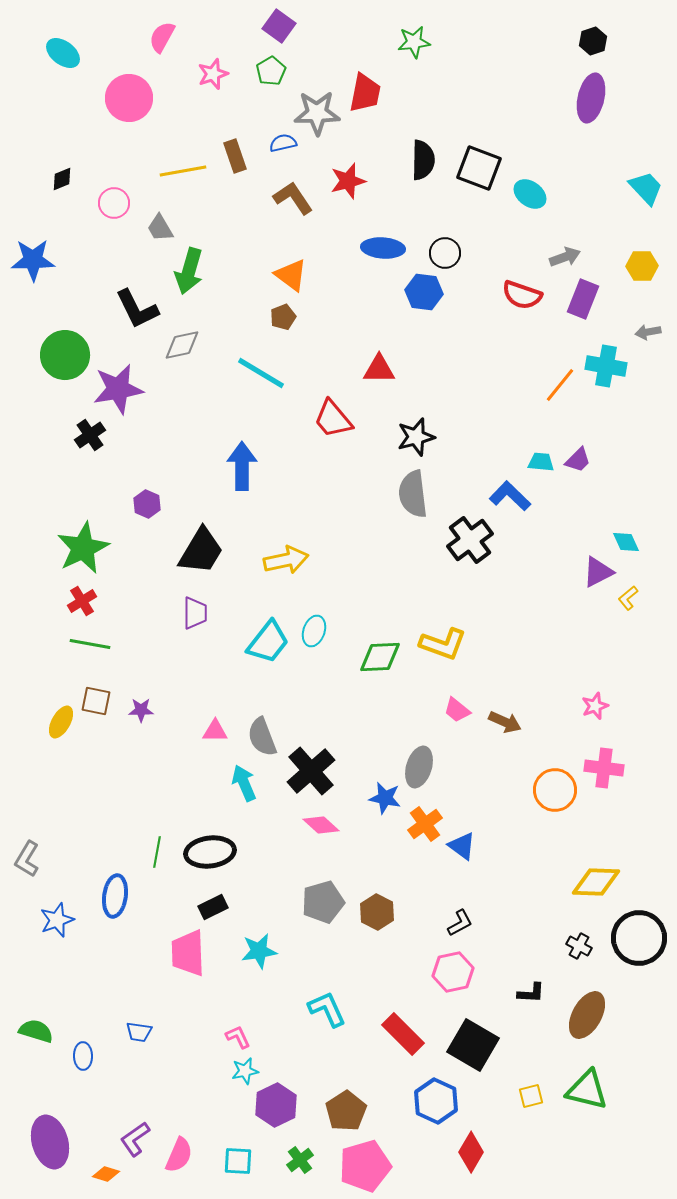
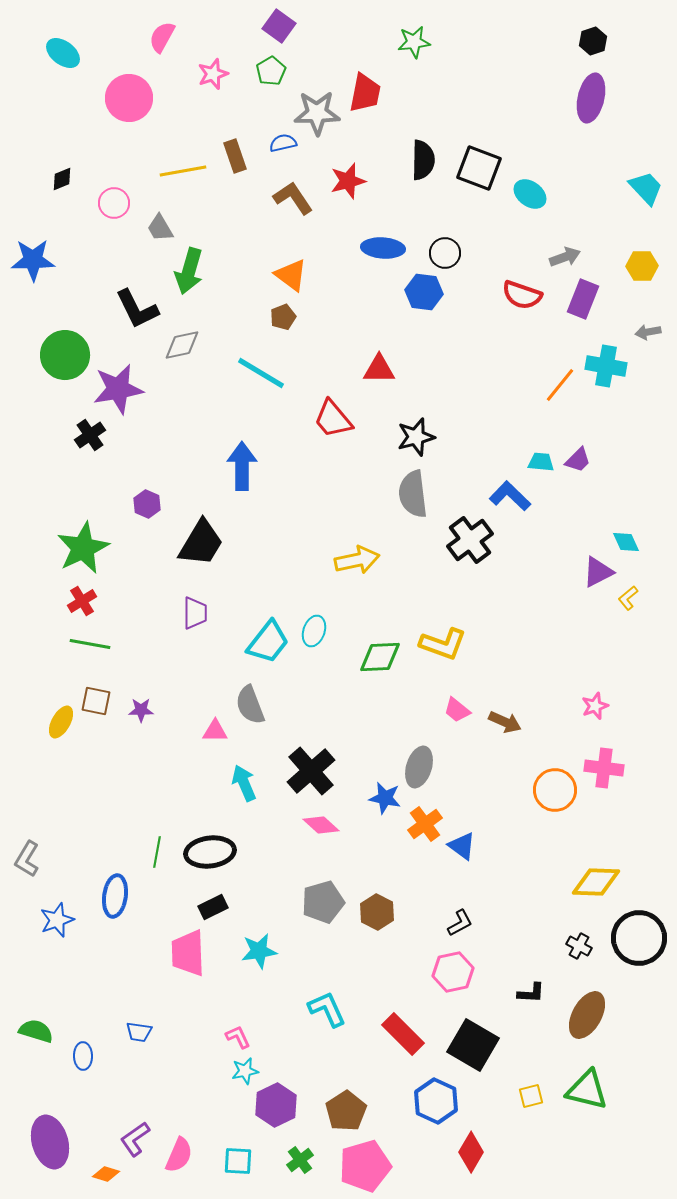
black trapezoid at (201, 551): moved 8 px up
yellow arrow at (286, 560): moved 71 px right
gray semicircle at (262, 737): moved 12 px left, 32 px up
